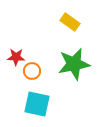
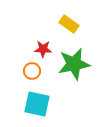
yellow rectangle: moved 1 px left, 2 px down
red star: moved 27 px right, 8 px up
